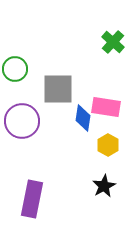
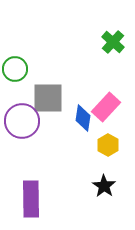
gray square: moved 10 px left, 9 px down
pink rectangle: rotated 56 degrees counterclockwise
black star: rotated 10 degrees counterclockwise
purple rectangle: moved 1 px left; rotated 12 degrees counterclockwise
